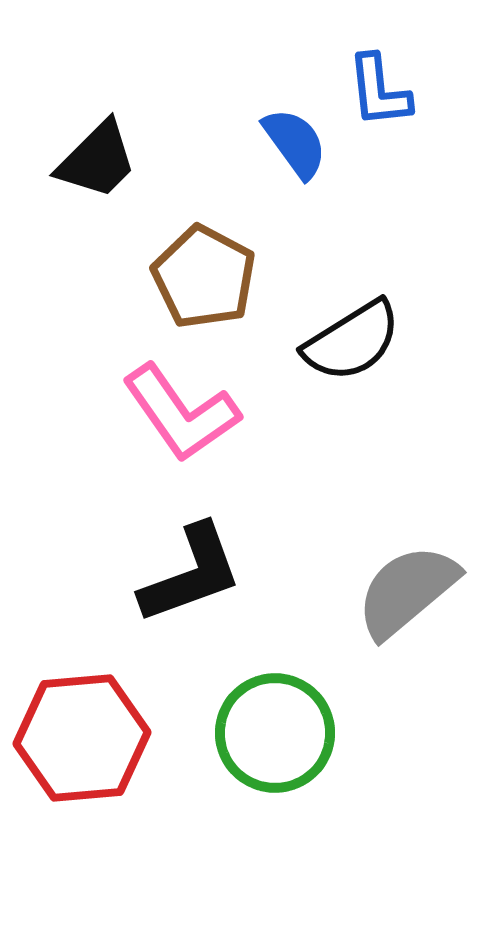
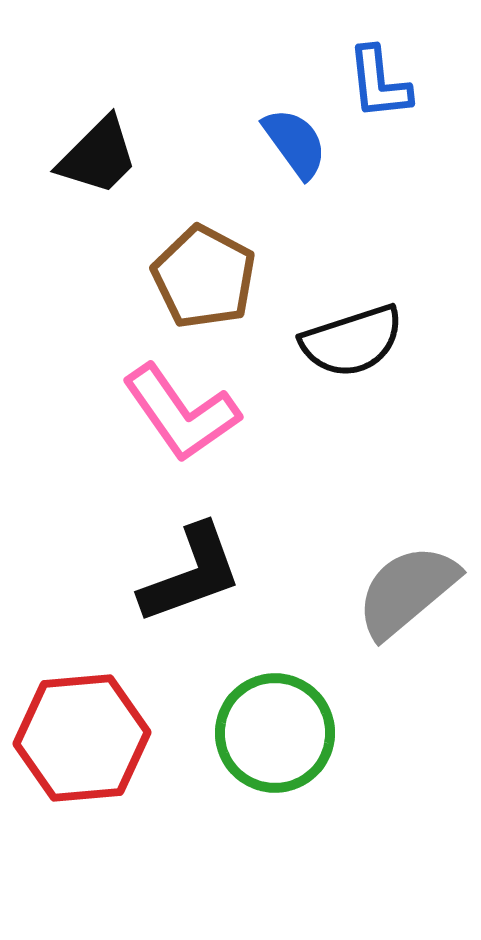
blue L-shape: moved 8 px up
black trapezoid: moved 1 px right, 4 px up
black semicircle: rotated 14 degrees clockwise
